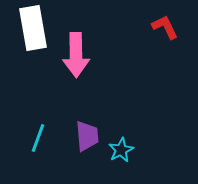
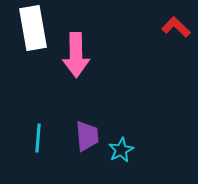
red L-shape: moved 11 px right; rotated 20 degrees counterclockwise
cyan line: rotated 16 degrees counterclockwise
